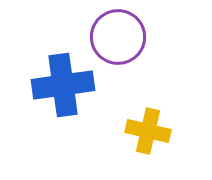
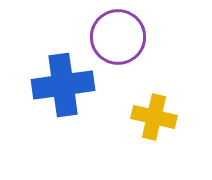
yellow cross: moved 6 px right, 14 px up
